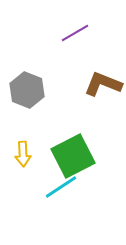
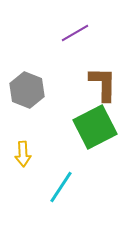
brown L-shape: rotated 69 degrees clockwise
green square: moved 22 px right, 29 px up
cyan line: rotated 24 degrees counterclockwise
